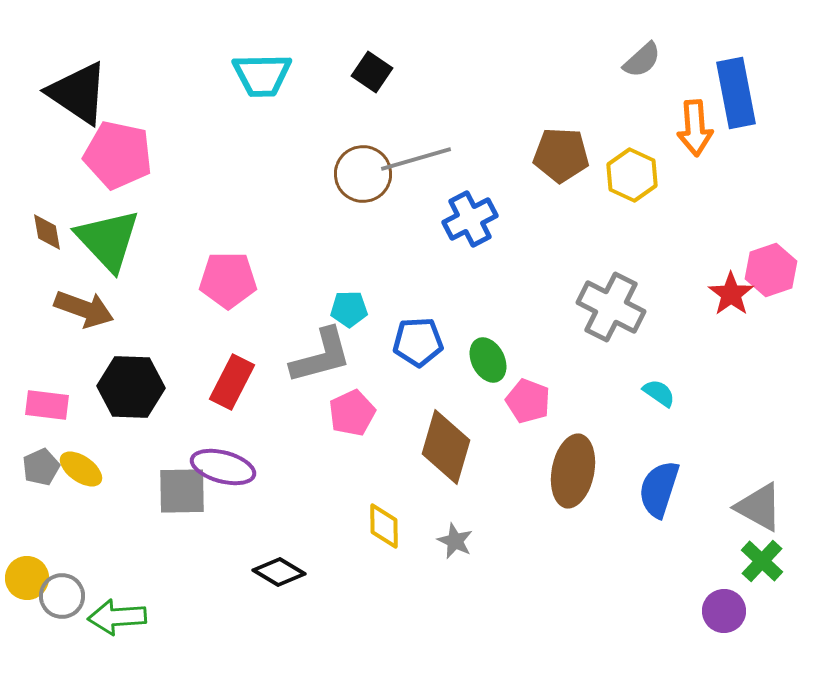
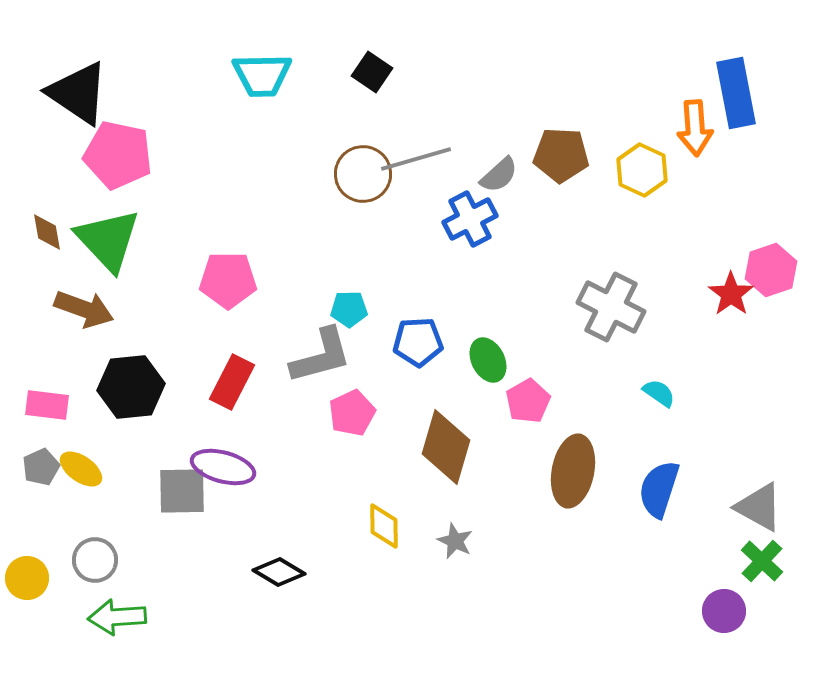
gray semicircle at (642, 60): moved 143 px left, 115 px down
yellow hexagon at (632, 175): moved 10 px right, 5 px up
black hexagon at (131, 387): rotated 8 degrees counterclockwise
pink pentagon at (528, 401): rotated 21 degrees clockwise
gray circle at (62, 596): moved 33 px right, 36 px up
